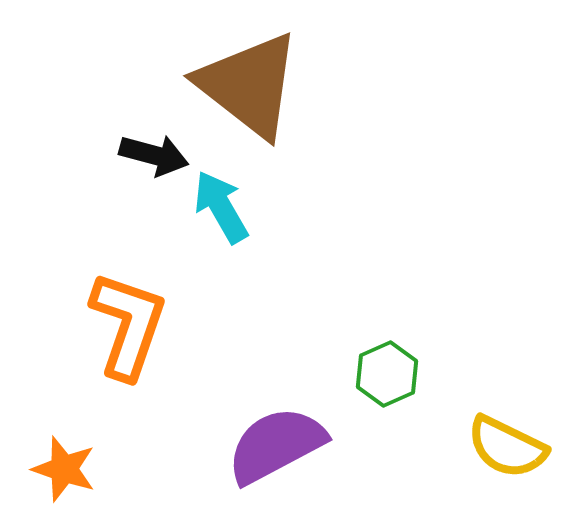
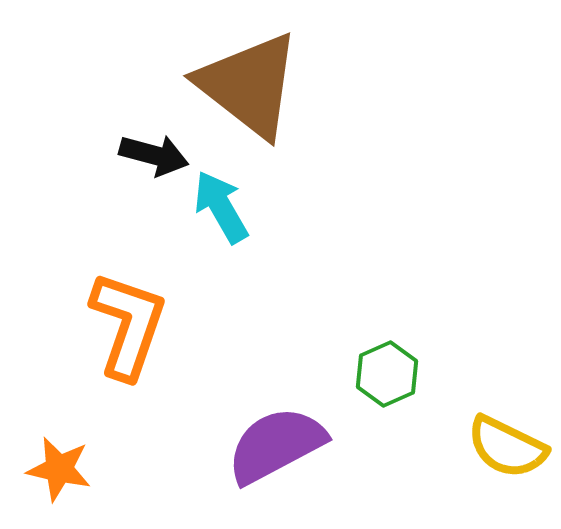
orange star: moved 5 px left; rotated 6 degrees counterclockwise
